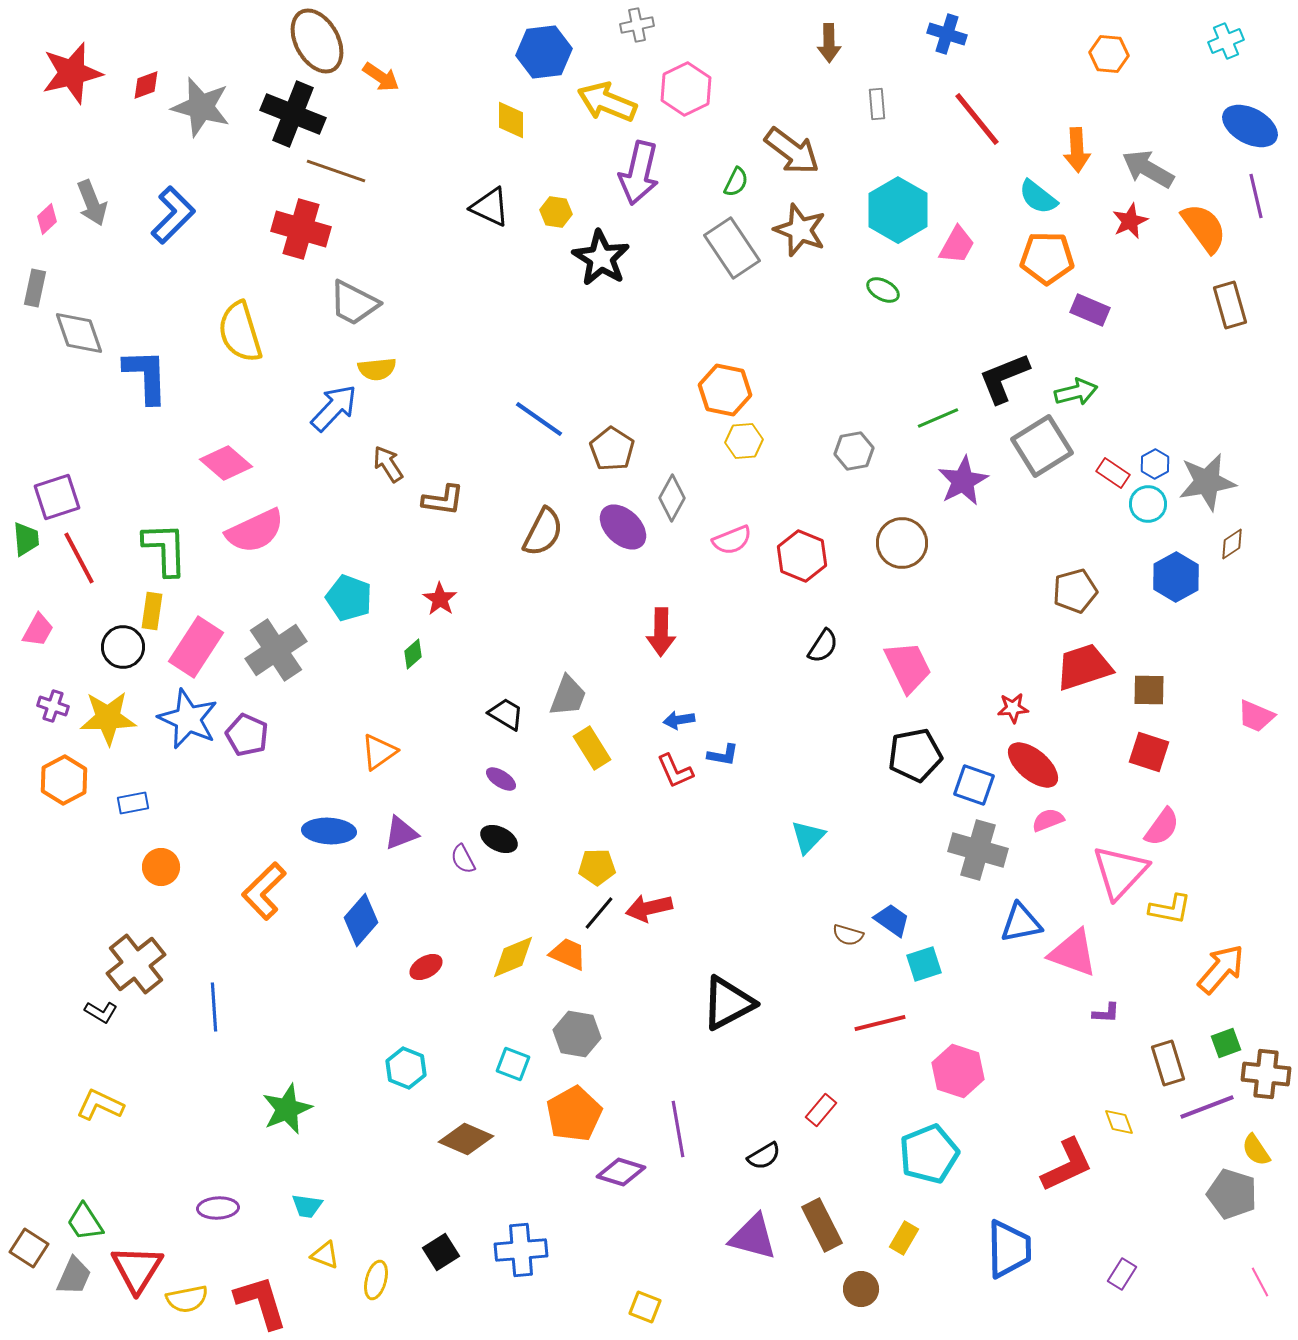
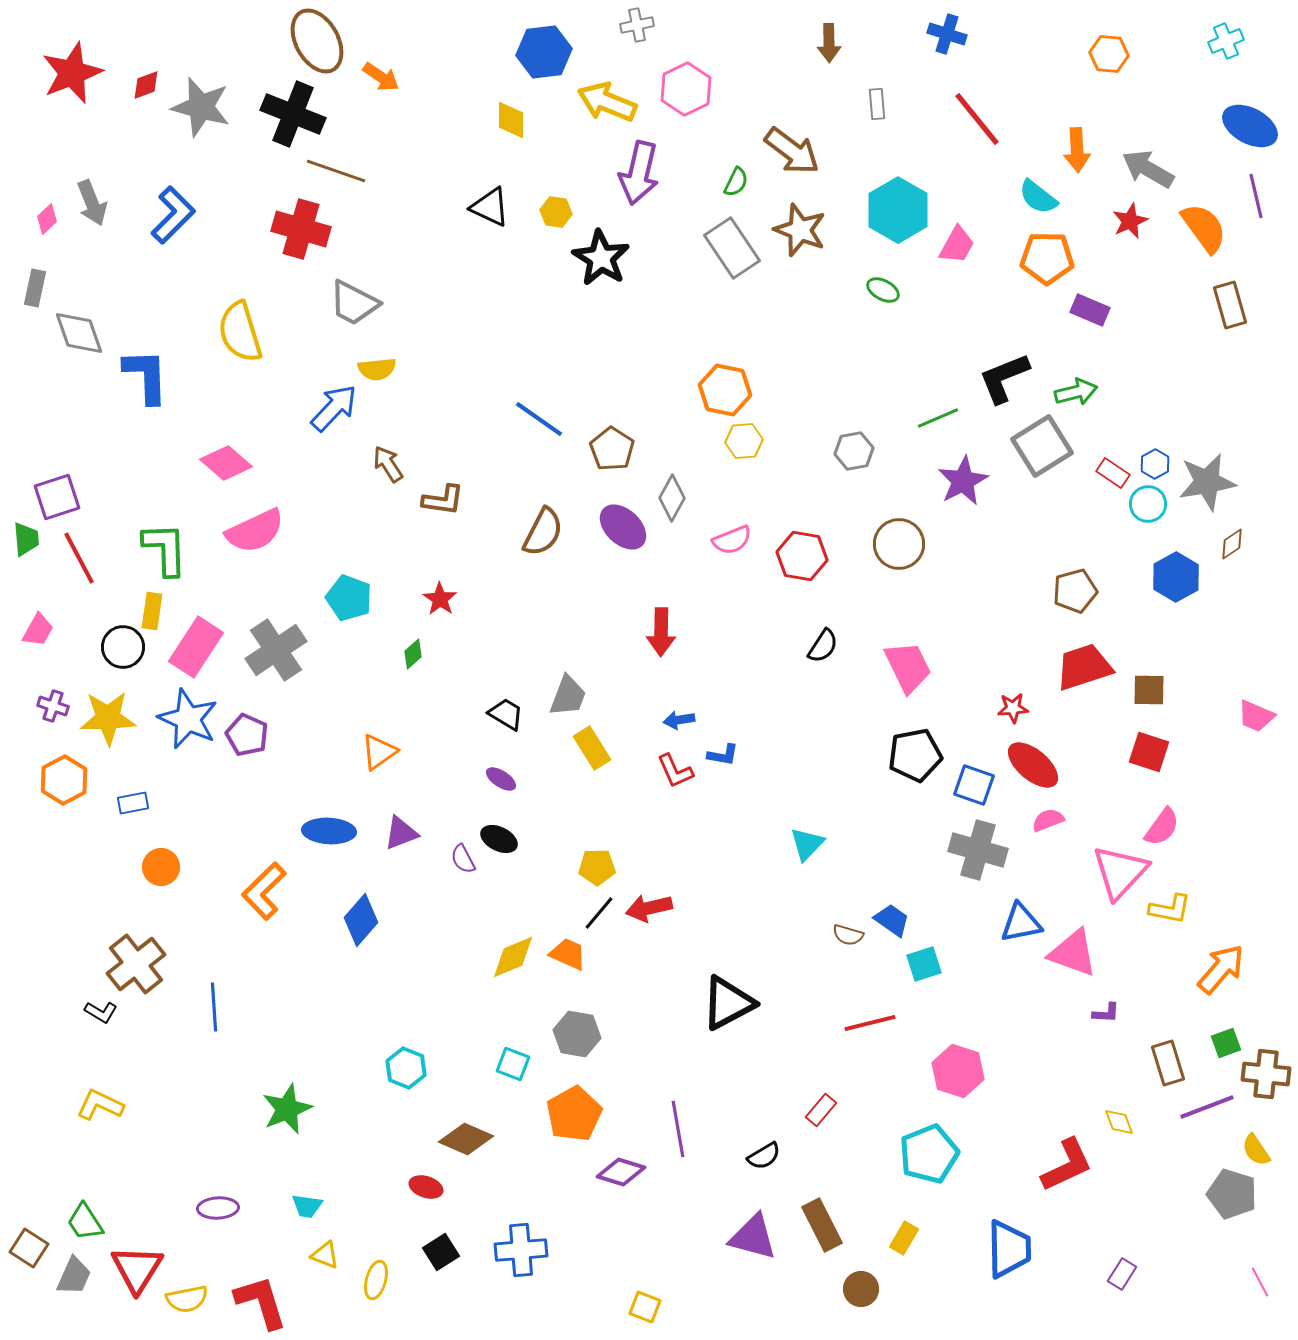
red star at (72, 73): rotated 8 degrees counterclockwise
brown circle at (902, 543): moved 3 px left, 1 px down
red hexagon at (802, 556): rotated 12 degrees counterclockwise
cyan triangle at (808, 837): moved 1 px left, 7 px down
red ellipse at (426, 967): moved 220 px down; rotated 48 degrees clockwise
red line at (880, 1023): moved 10 px left
